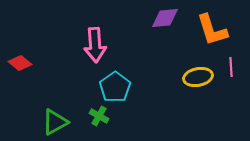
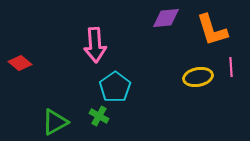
purple diamond: moved 1 px right
